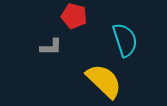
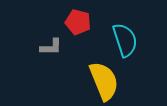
red pentagon: moved 4 px right, 6 px down
yellow semicircle: rotated 24 degrees clockwise
